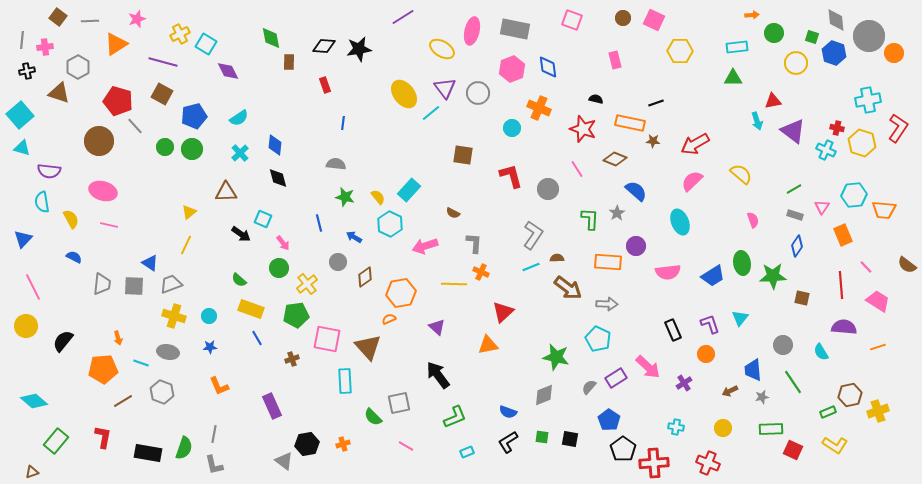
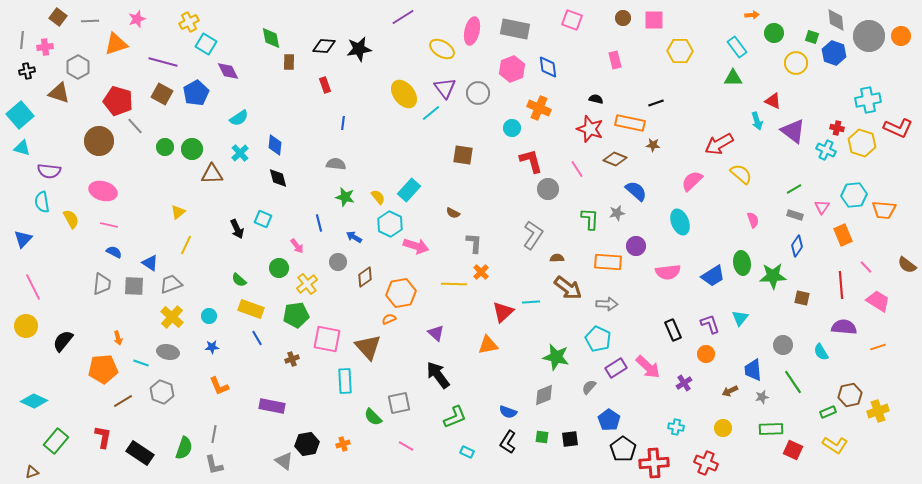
pink square at (654, 20): rotated 25 degrees counterclockwise
yellow cross at (180, 34): moved 9 px right, 12 px up
orange triangle at (116, 44): rotated 15 degrees clockwise
cyan rectangle at (737, 47): rotated 60 degrees clockwise
orange circle at (894, 53): moved 7 px right, 17 px up
red triangle at (773, 101): rotated 36 degrees clockwise
blue pentagon at (194, 116): moved 2 px right, 23 px up; rotated 15 degrees counterclockwise
red L-shape at (898, 128): rotated 80 degrees clockwise
red star at (583, 129): moved 7 px right
brown star at (653, 141): moved 4 px down
red arrow at (695, 144): moved 24 px right
red L-shape at (511, 176): moved 20 px right, 15 px up
brown triangle at (226, 192): moved 14 px left, 18 px up
yellow triangle at (189, 212): moved 11 px left
gray star at (617, 213): rotated 21 degrees clockwise
black arrow at (241, 234): moved 4 px left, 5 px up; rotated 30 degrees clockwise
pink arrow at (283, 243): moved 14 px right, 3 px down
pink arrow at (425, 246): moved 9 px left; rotated 145 degrees counterclockwise
blue semicircle at (74, 257): moved 40 px right, 5 px up
cyan line at (531, 267): moved 35 px down; rotated 18 degrees clockwise
orange cross at (481, 272): rotated 21 degrees clockwise
yellow cross at (174, 316): moved 2 px left, 1 px down; rotated 25 degrees clockwise
purple triangle at (437, 327): moved 1 px left, 6 px down
blue star at (210, 347): moved 2 px right
purple rectangle at (616, 378): moved 10 px up
cyan diamond at (34, 401): rotated 16 degrees counterclockwise
purple rectangle at (272, 406): rotated 55 degrees counterclockwise
black square at (570, 439): rotated 18 degrees counterclockwise
black L-shape at (508, 442): rotated 25 degrees counterclockwise
cyan rectangle at (467, 452): rotated 48 degrees clockwise
black rectangle at (148, 453): moved 8 px left; rotated 24 degrees clockwise
red cross at (708, 463): moved 2 px left
